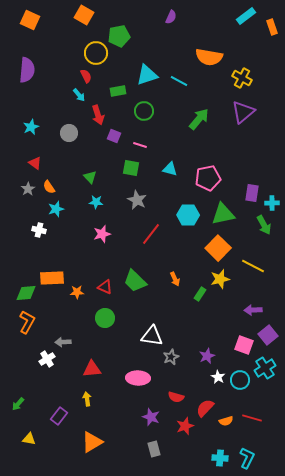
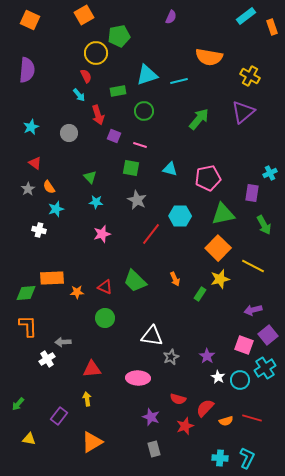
orange square at (84, 15): rotated 30 degrees clockwise
yellow cross at (242, 78): moved 8 px right, 2 px up
cyan line at (179, 81): rotated 42 degrees counterclockwise
cyan cross at (272, 203): moved 2 px left, 30 px up; rotated 24 degrees counterclockwise
cyan hexagon at (188, 215): moved 8 px left, 1 px down
purple arrow at (253, 310): rotated 12 degrees counterclockwise
orange L-shape at (27, 322): moved 1 px right, 4 px down; rotated 30 degrees counterclockwise
purple star at (207, 356): rotated 14 degrees counterclockwise
red semicircle at (176, 397): moved 2 px right, 2 px down
